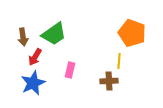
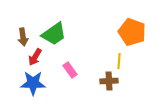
orange pentagon: moved 1 px up
pink rectangle: rotated 49 degrees counterclockwise
blue star: rotated 25 degrees clockwise
